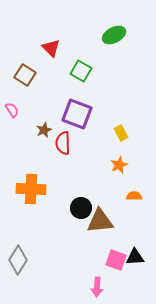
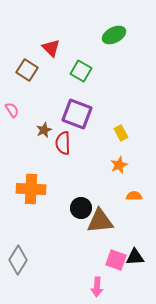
brown square: moved 2 px right, 5 px up
